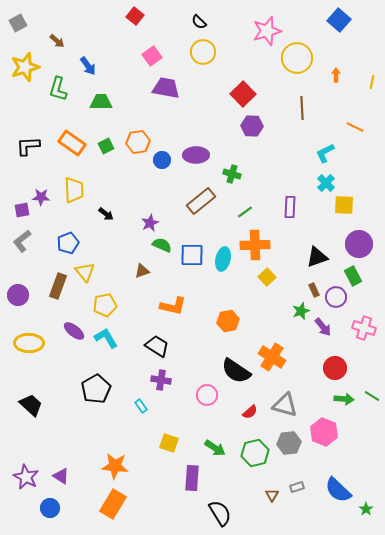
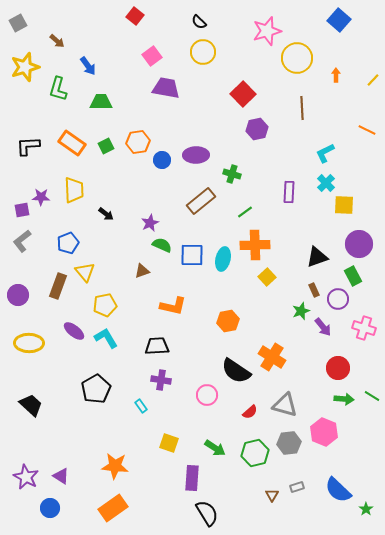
yellow line at (372, 82): moved 1 px right, 2 px up; rotated 32 degrees clockwise
purple hexagon at (252, 126): moved 5 px right, 3 px down; rotated 15 degrees counterclockwise
orange line at (355, 127): moved 12 px right, 3 px down
purple rectangle at (290, 207): moved 1 px left, 15 px up
purple circle at (336, 297): moved 2 px right, 2 px down
black trapezoid at (157, 346): rotated 35 degrees counterclockwise
red circle at (335, 368): moved 3 px right
orange rectangle at (113, 504): moved 4 px down; rotated 24 degrees clockwise
black semicircle at (220, 513): moved 13 px left
